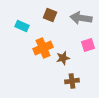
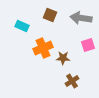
brown star: rotated 16 degrees clockwise
brown cross: rotated 24 degrees counterclockwise
